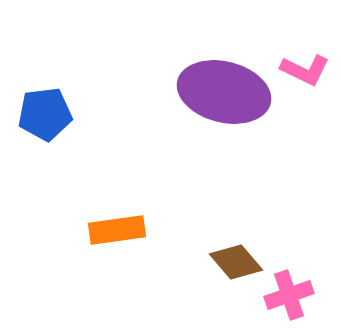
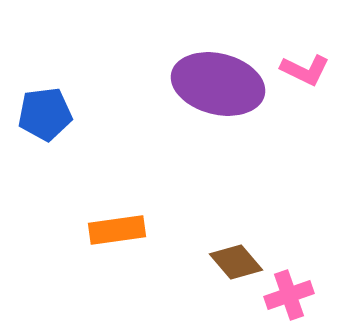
purple ellipse: moved 6 px left, 8 px up
